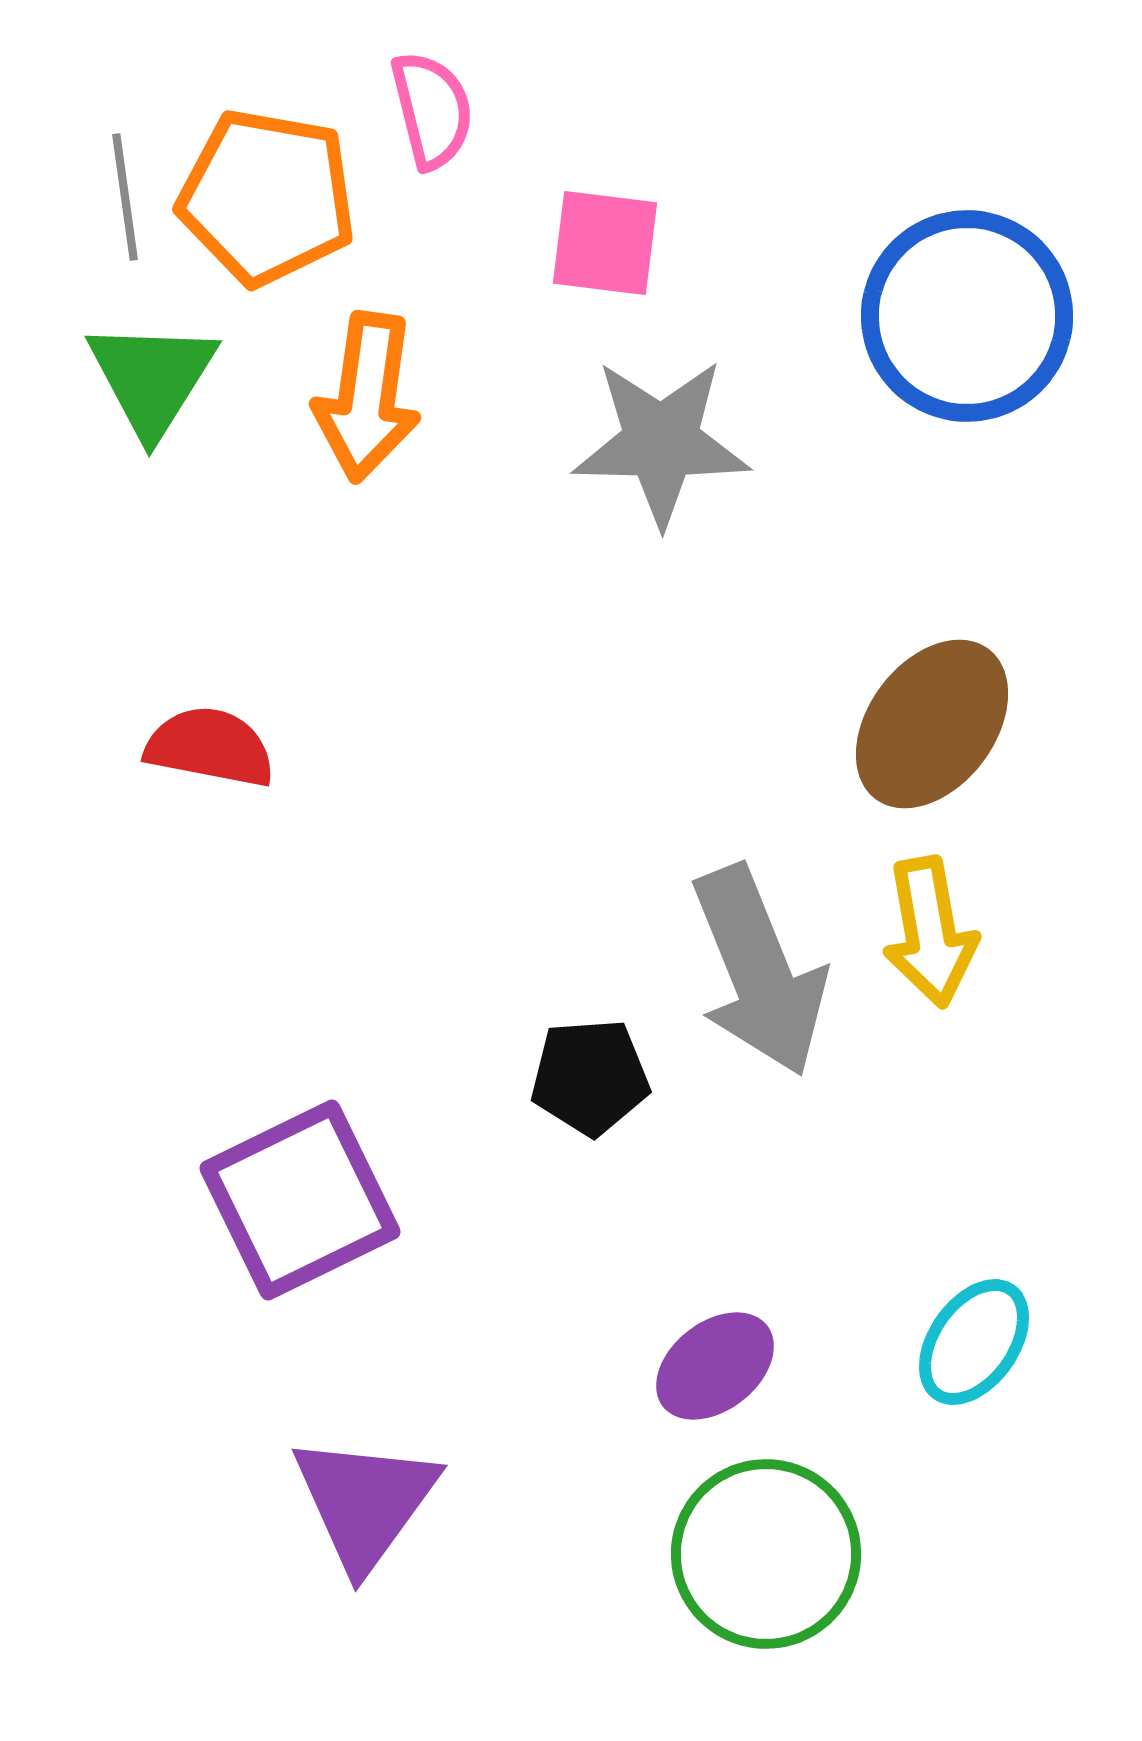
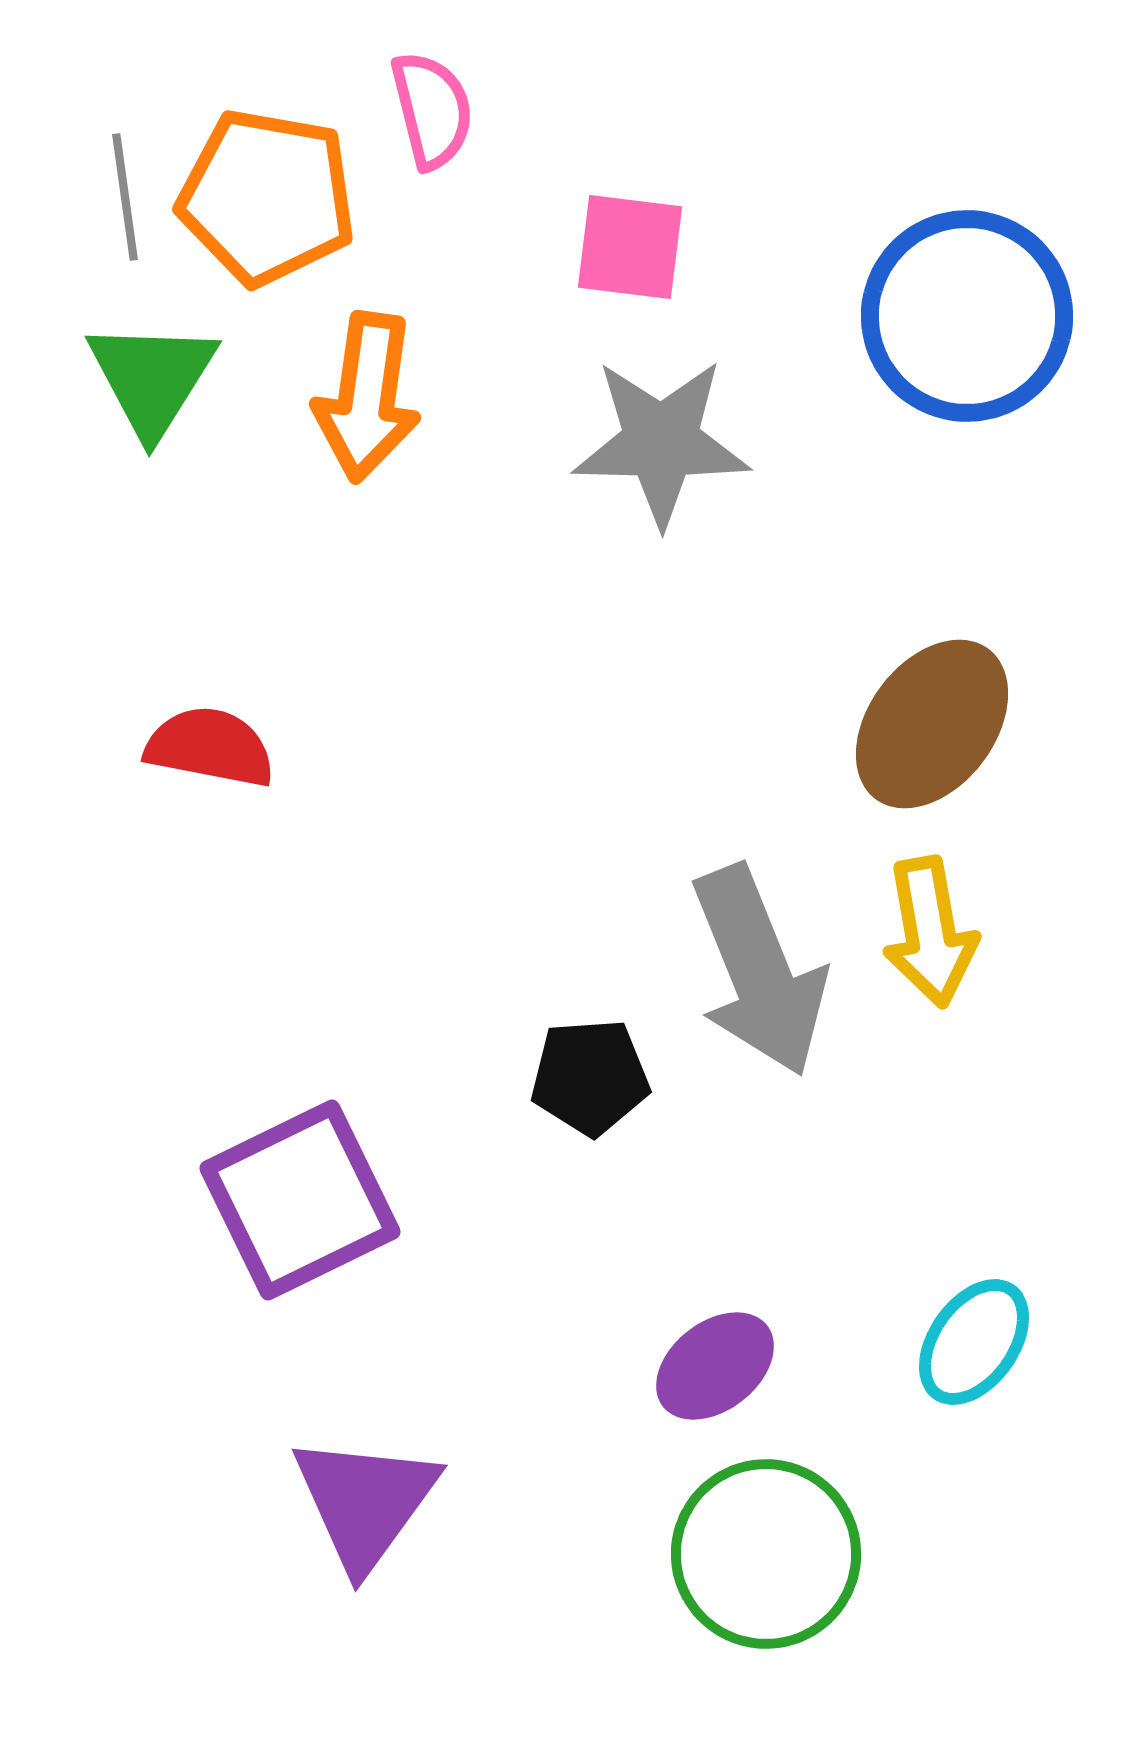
pink square: moved 25 px right, 4 px down
